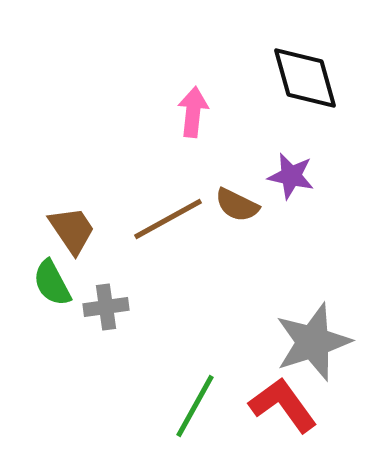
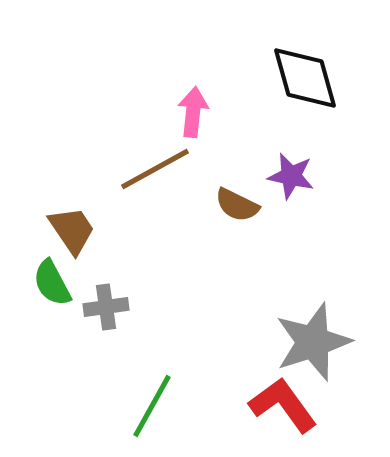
brown line: moved 13 px left, 50 px up
green line: moved 43 px left
